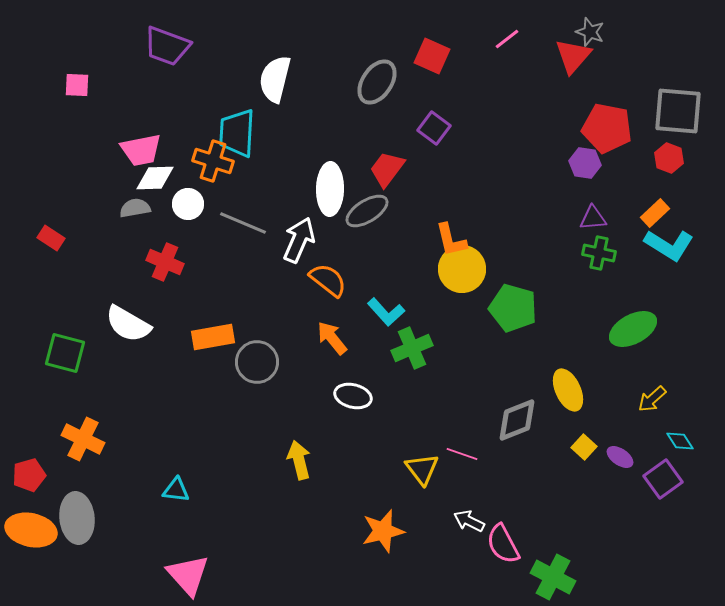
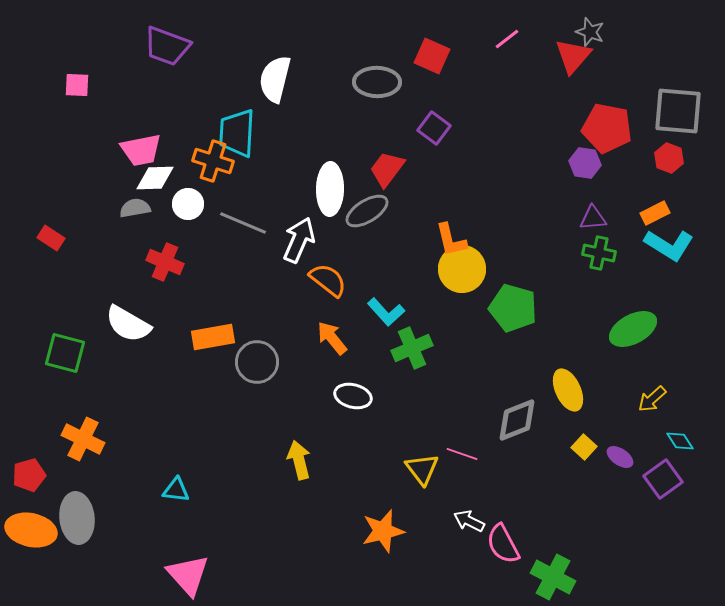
gray ellipse at (377, 82): rotated 57 degrees clockwise
orange rectangle at (655, 213): rotated 16 degrees clockwise
